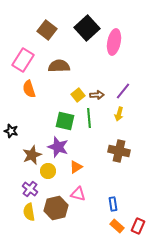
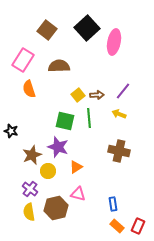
yellow arrow: rotated 96 degrees clockwise
